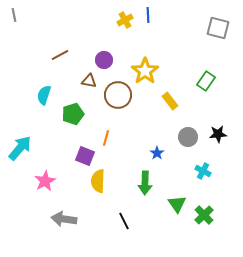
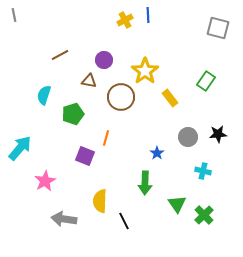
brown circle: moved 3 px right, 2 px down
yellow rectangle: moved 3 px up
cyan cross: rotated 14 degrees counterclockwise
yellow semicircle: moved 2 px right, 20 px down
